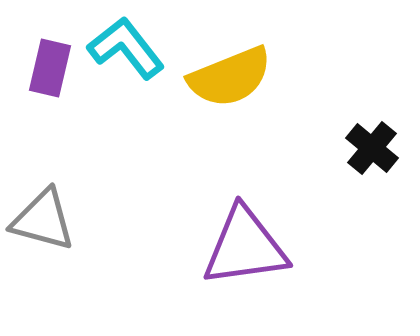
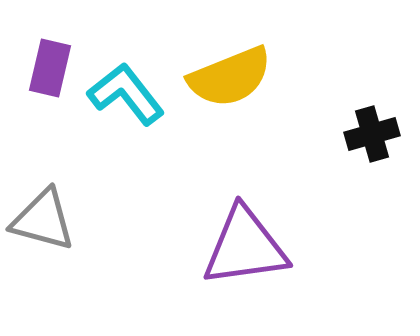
cyan L-shape: moved 46 px down
black cross: moved 14 px up; rotated 34 degrees clockwise
